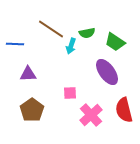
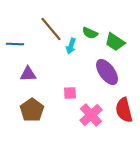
brown line: rotated 16 degrees clockwise
green semicircle: moved 3 px right; rotated 35 degrees clockwise
